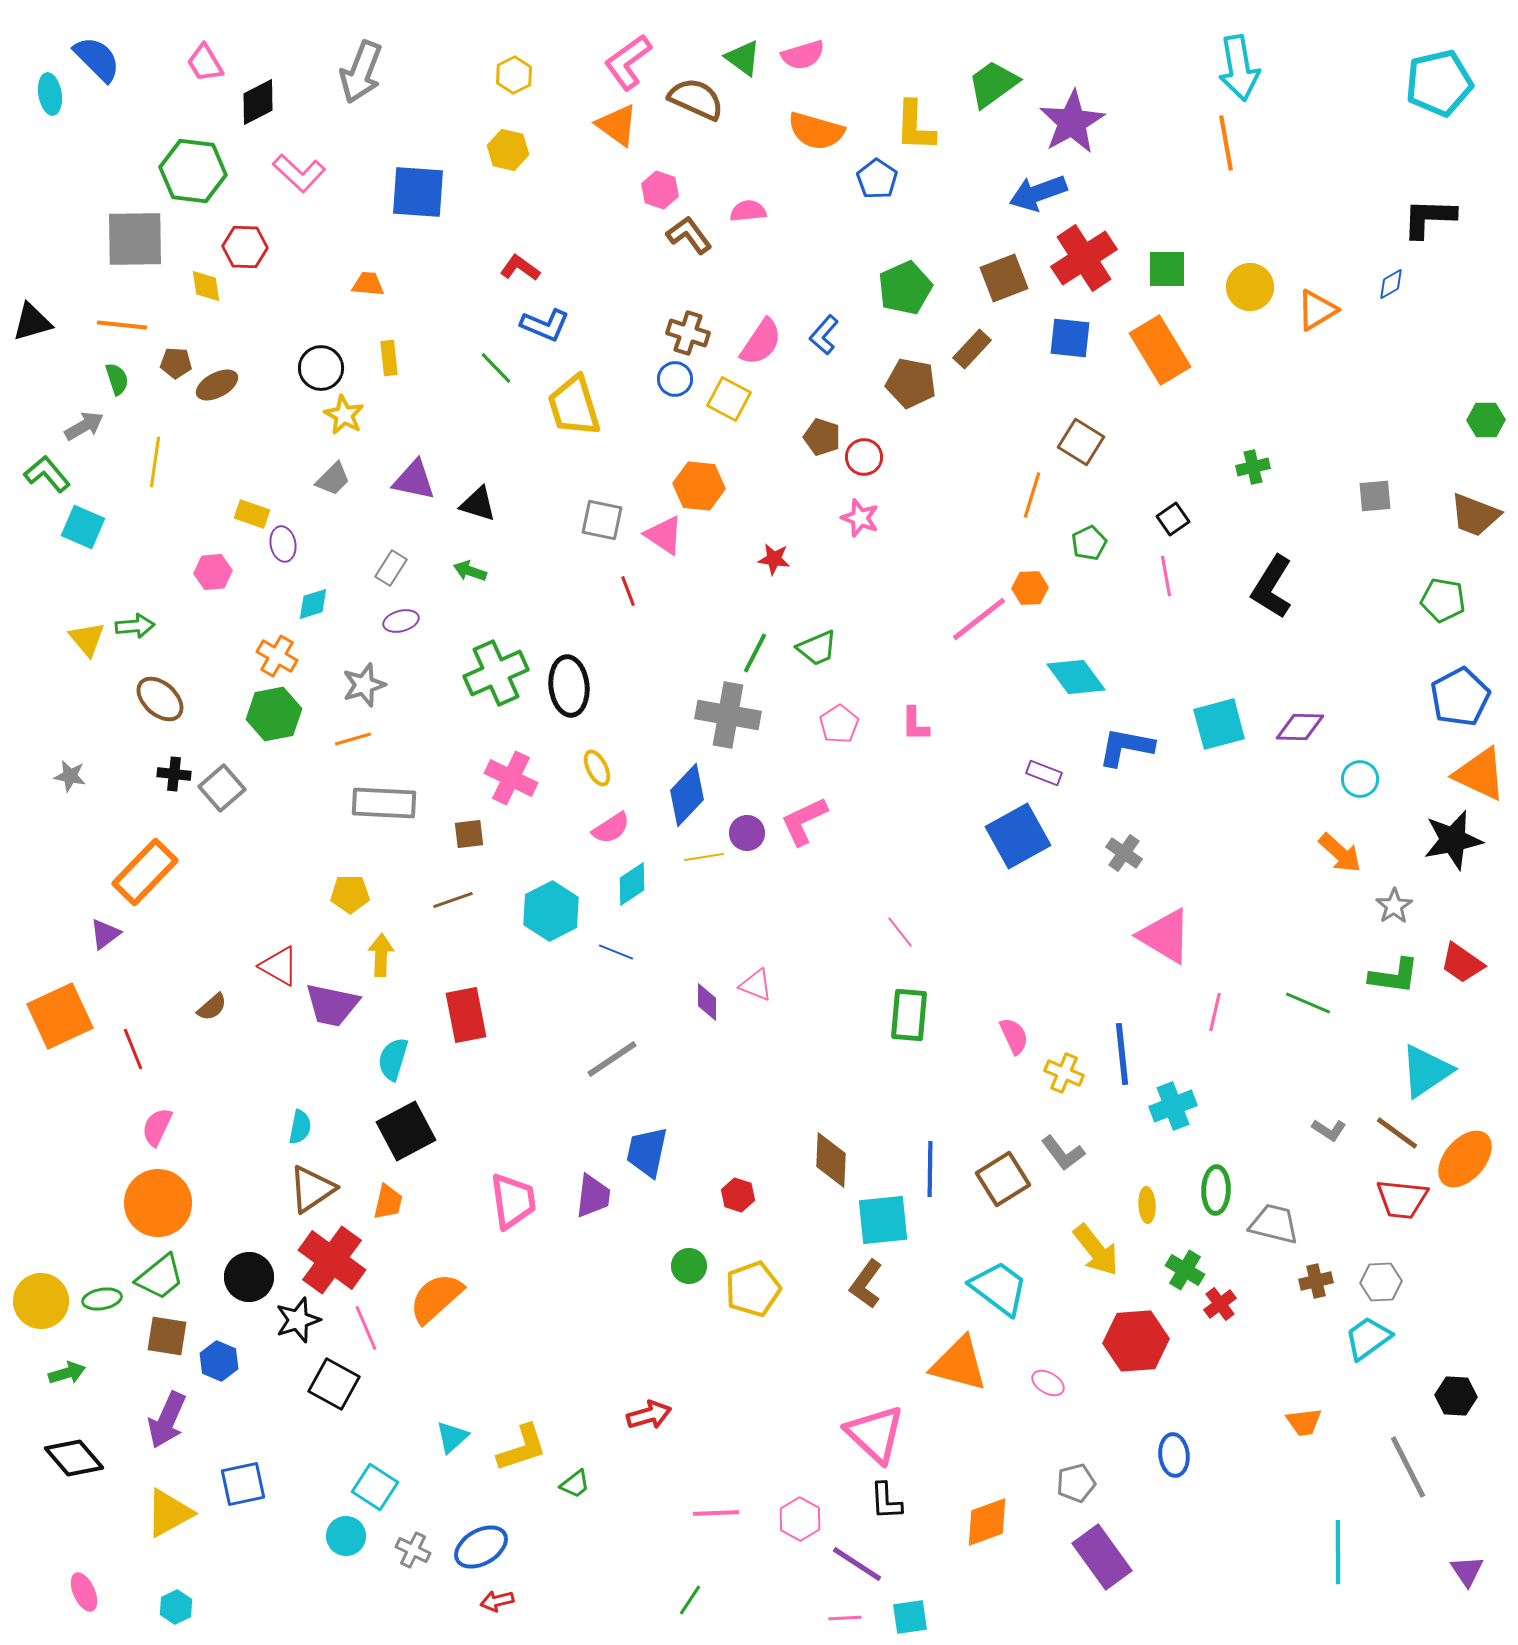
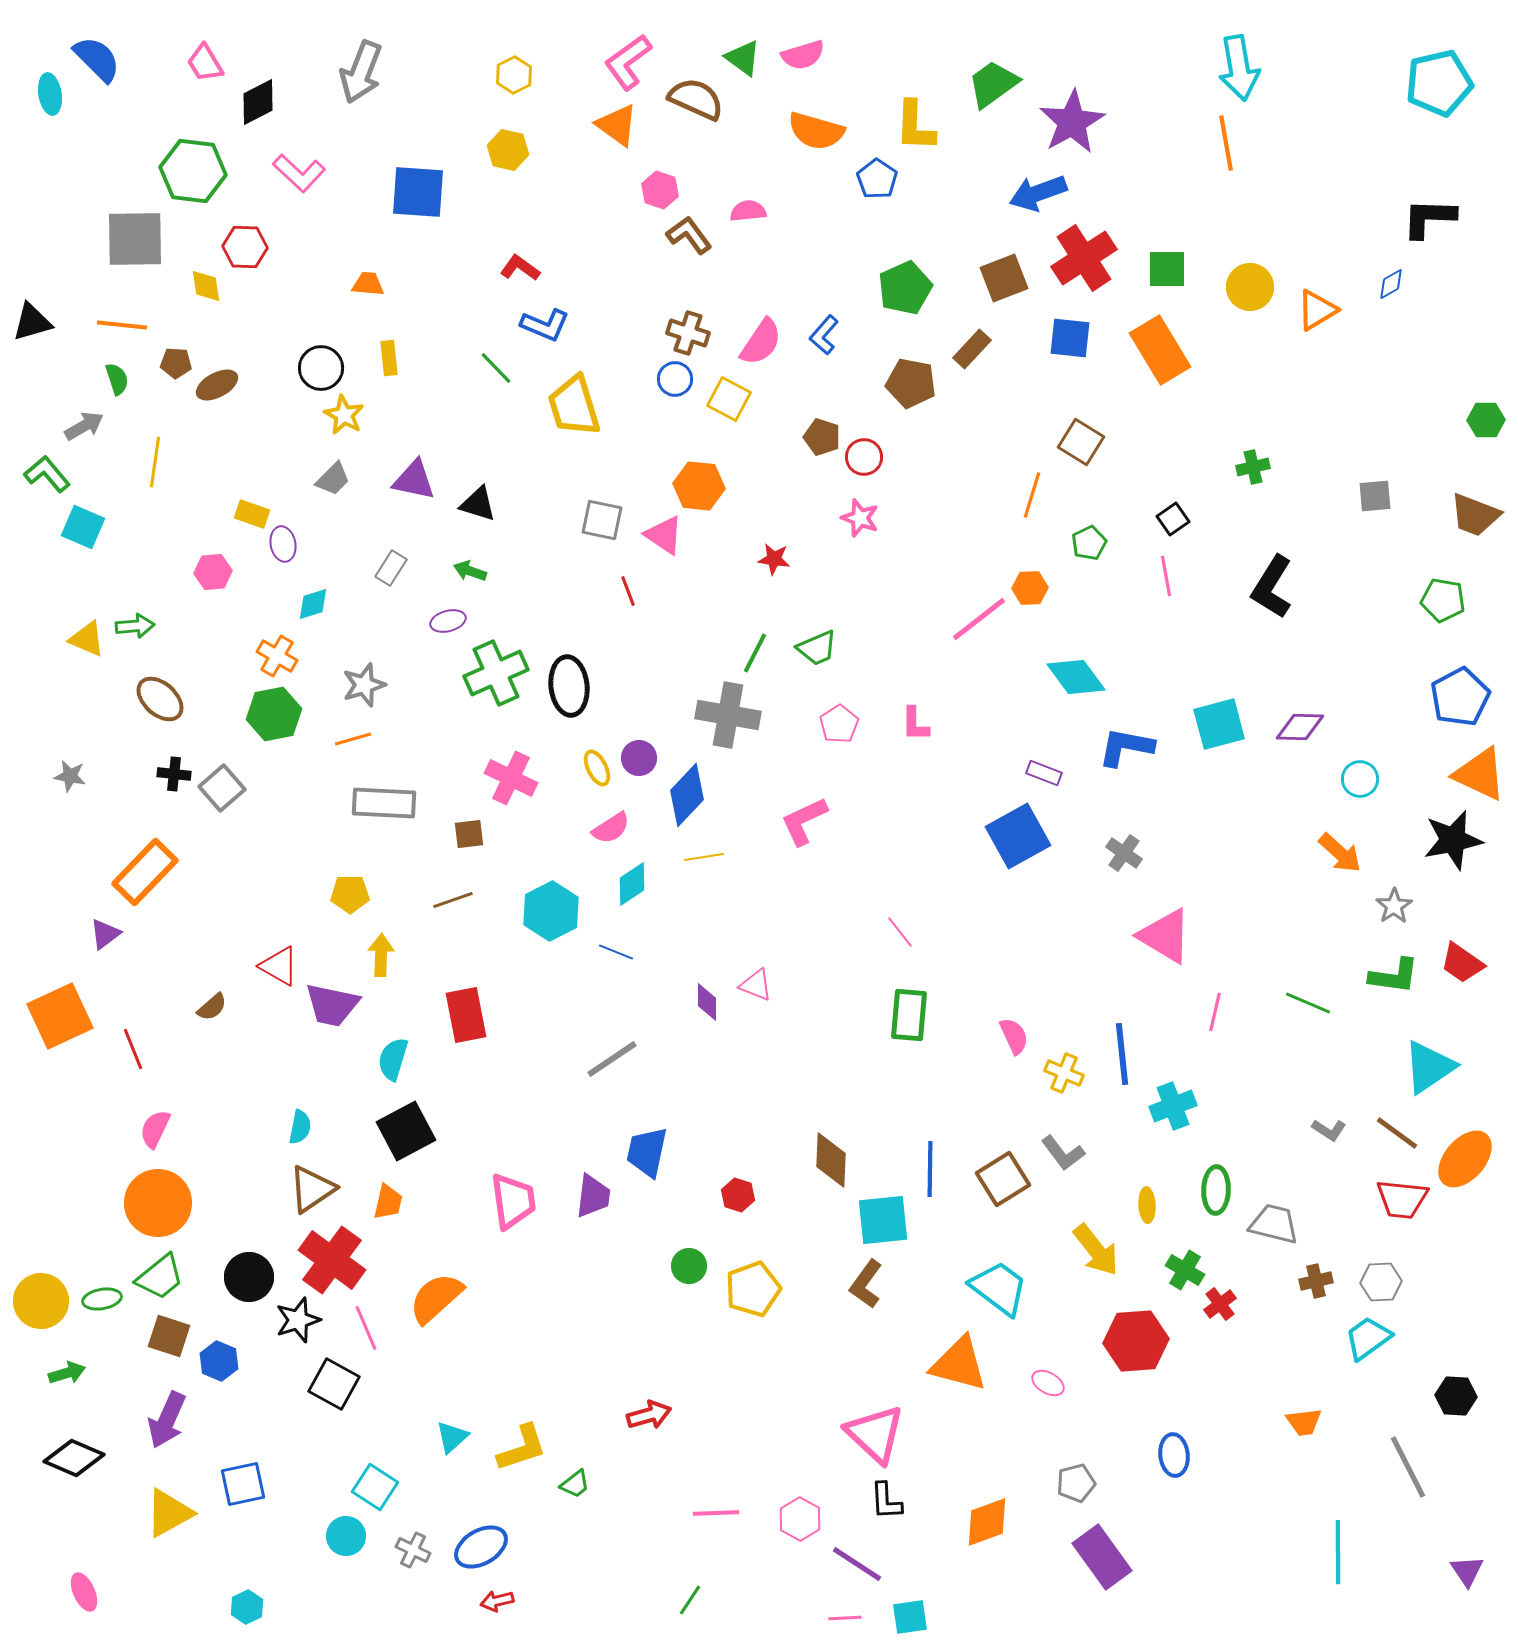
purple ellipse at (401, 621): moved 47 px right
yellow triangle at (87, 639): rotated 27 degrees counterclockwise
purple circle at (747, 833): moved 108 px left, 75 px up
cyan triangle at (1426, 1071): moved 3 px right, 4 px up
pink semicircle at (157, 1127): moved 2 px left, 2 px down
brown square at (167, 1336): moved 2 px right; rotated 9 degrees clockwise
black diamond at (74, 1458): rotated 26 degrees counterclockwise
cyan hexagon at (176, 1607): moved 71 px right
